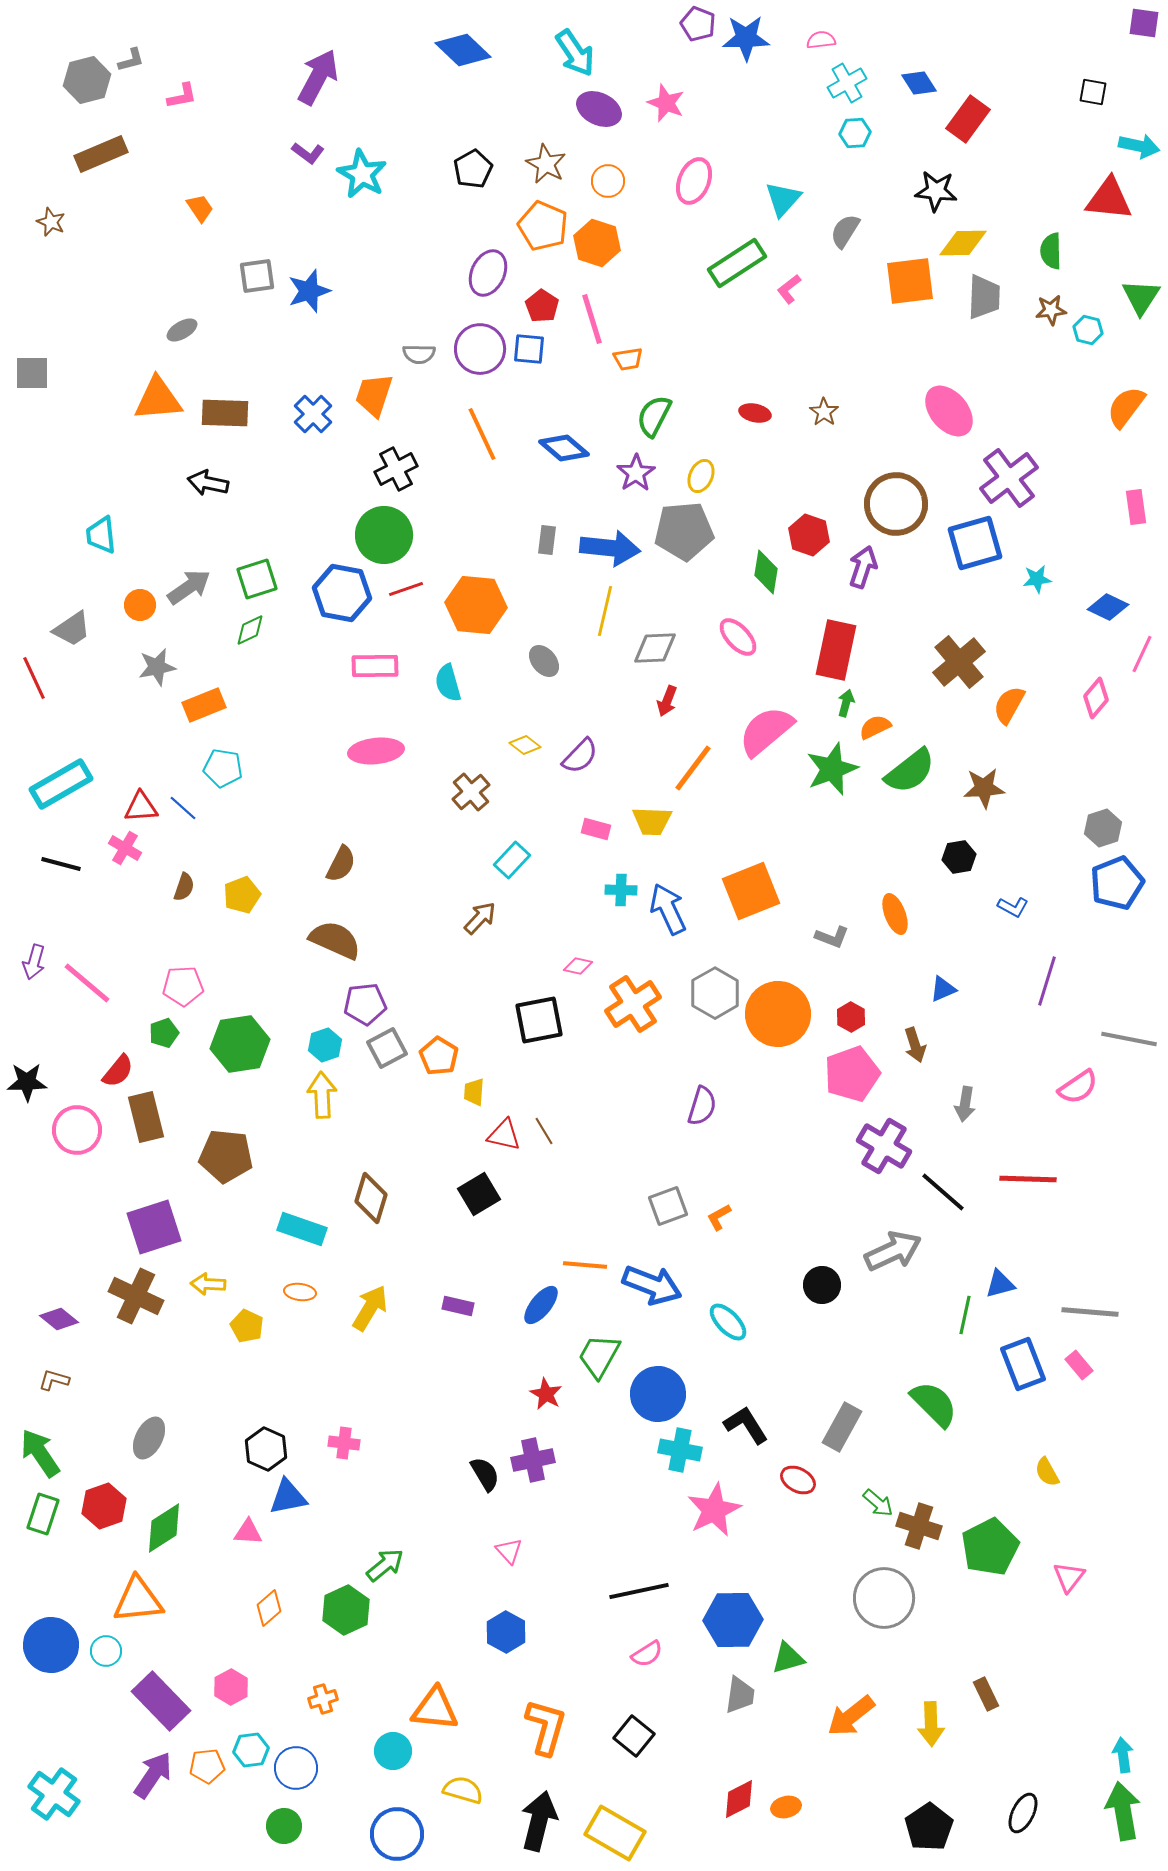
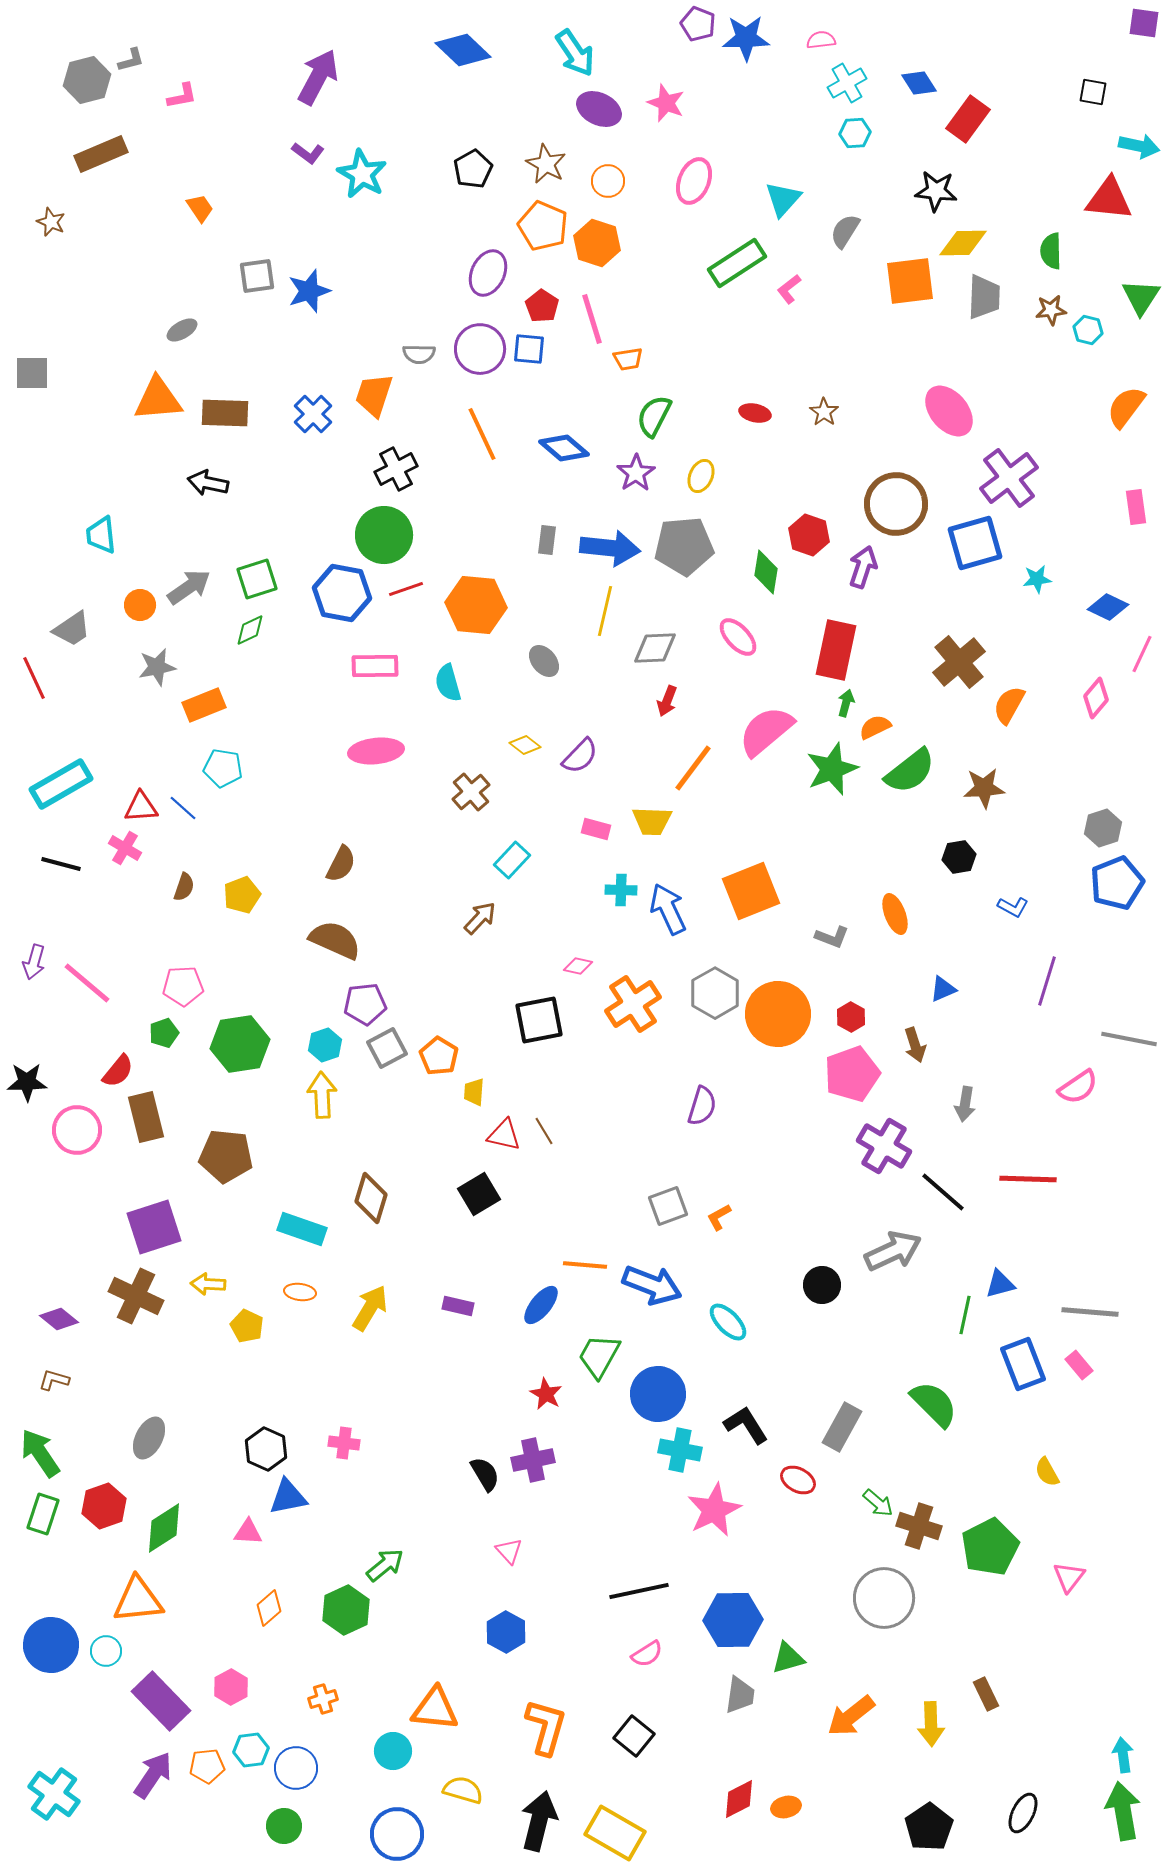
gray pentagon at (684, 531): moved 15 px down
